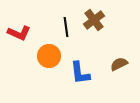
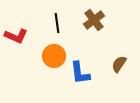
black line: moved 9 px left, 4 px up
red L-shape: moved 3 px left, 3 px down
orange circle: moved 5 px right
brown semicircle: rotated 30 degrees counterclockwise
